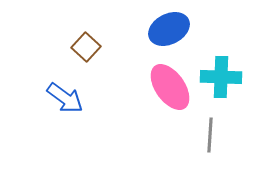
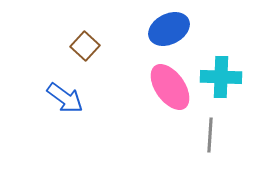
brown square: moved 1 px left, 1 px up
